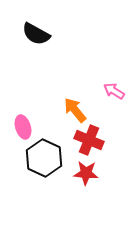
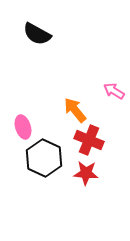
black semicircle: moved 1 px right
